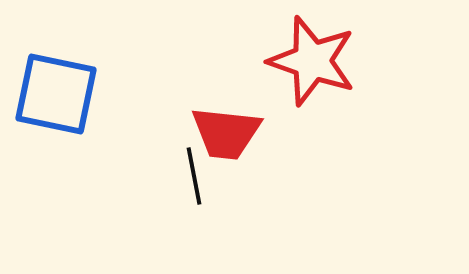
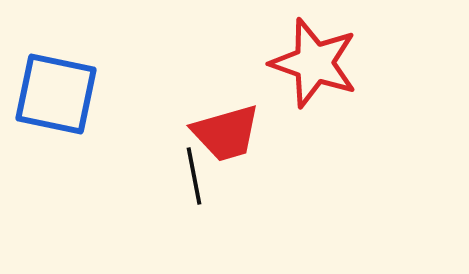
red star: moved 2 px right, 2 px down
red trapezoid: rotated 22 degrees counterclockwise
